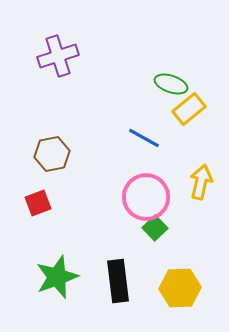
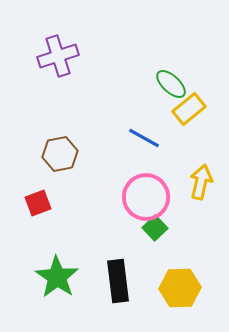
green ellipse: rotated 24 degrees clockwise
brown hexagon: moved 8 px right
green star: rotated 18 degrees counterclockwise
